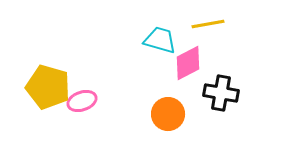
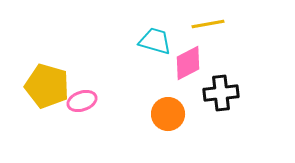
cyan trapezoid: moved 5 px left, 1 px down
yellow pentagon: moved 1 px left, 1 px up
black cross: rotated 16 degrees counterclockwise
